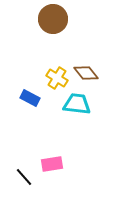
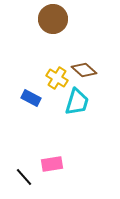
brown diamond: moved 2 px left, 3 px up; rotated 10 degrees counterclockwise
blue rectangle: moved 1 px right
cyan trapezoid: moved 2 px up; rotated 100 degrees clockwise
